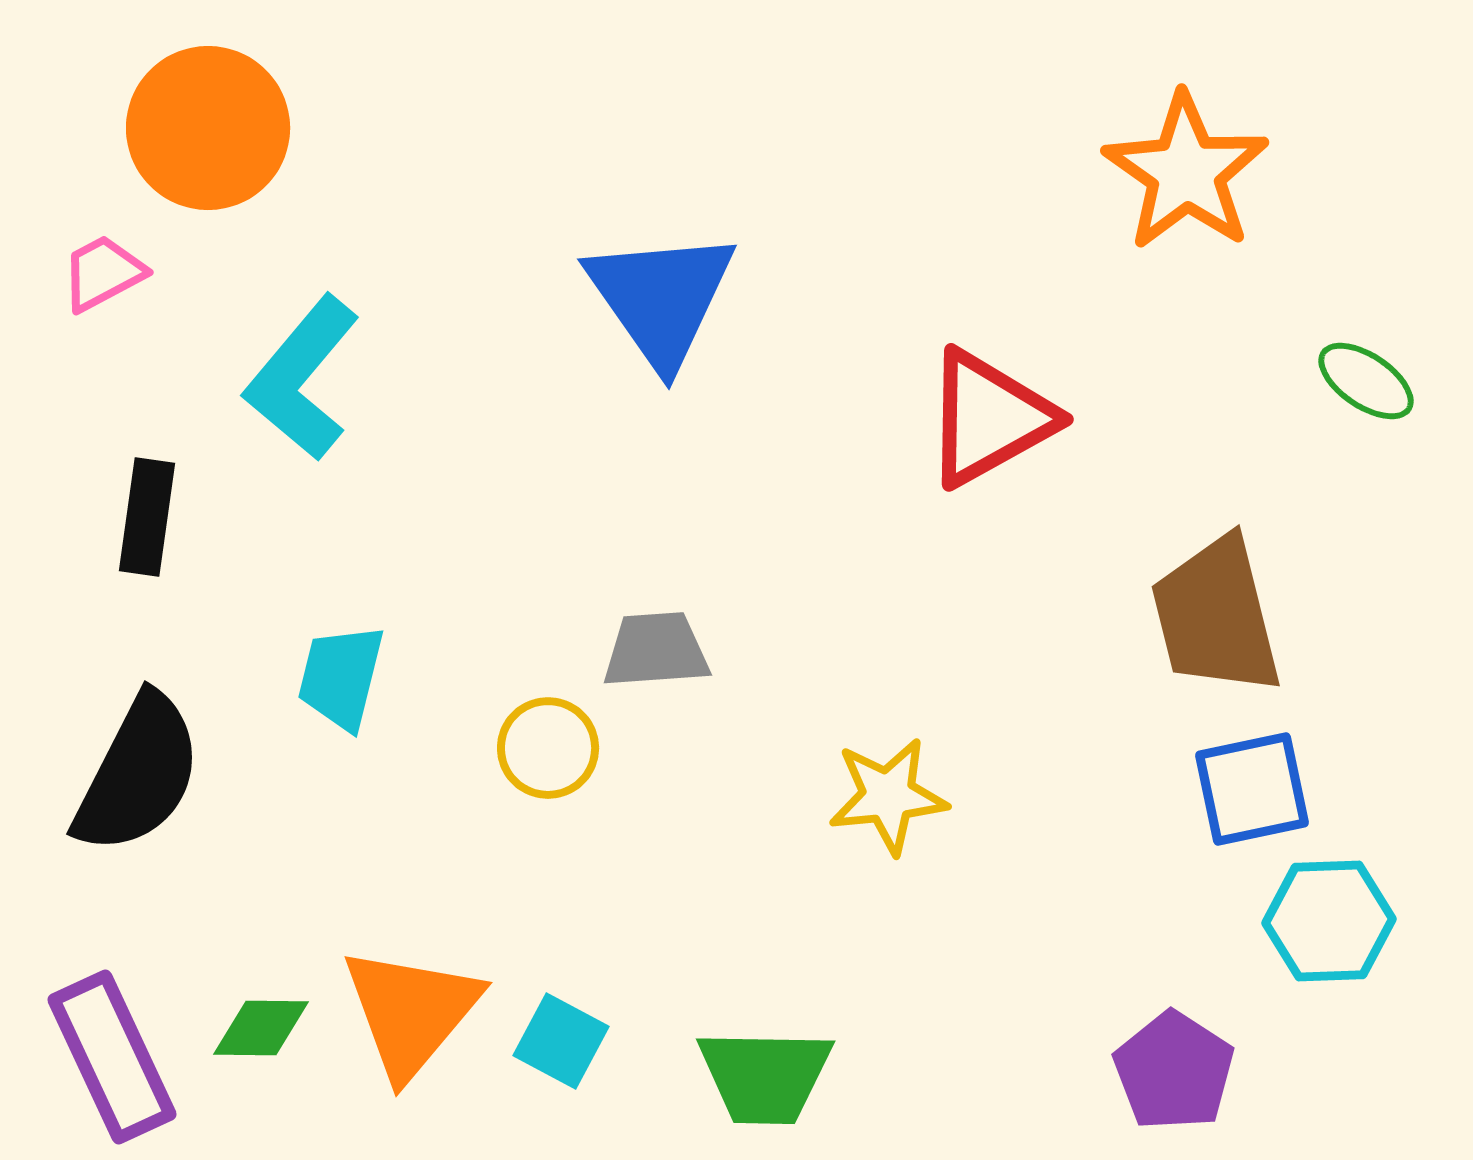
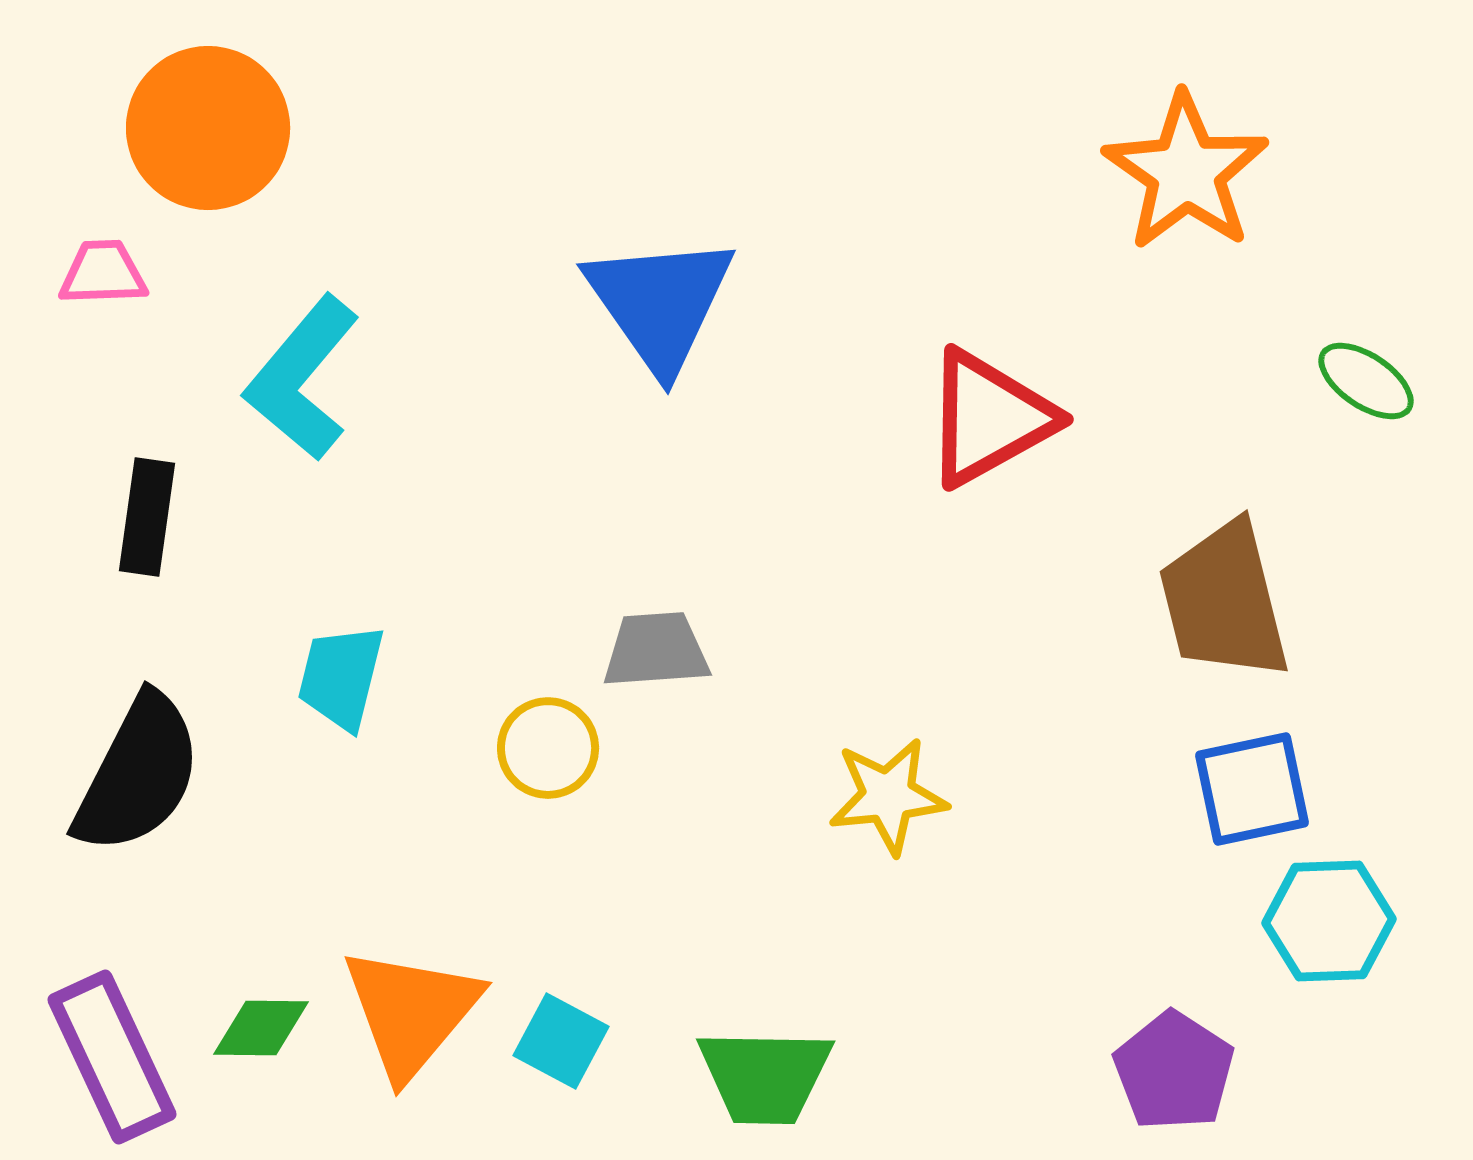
pink trapezoid: rotated 26 degrees clockwise
blue triangle: moved 1 px left, 5 px down
brown trapezoid: moved 8 px right, 15 px up
